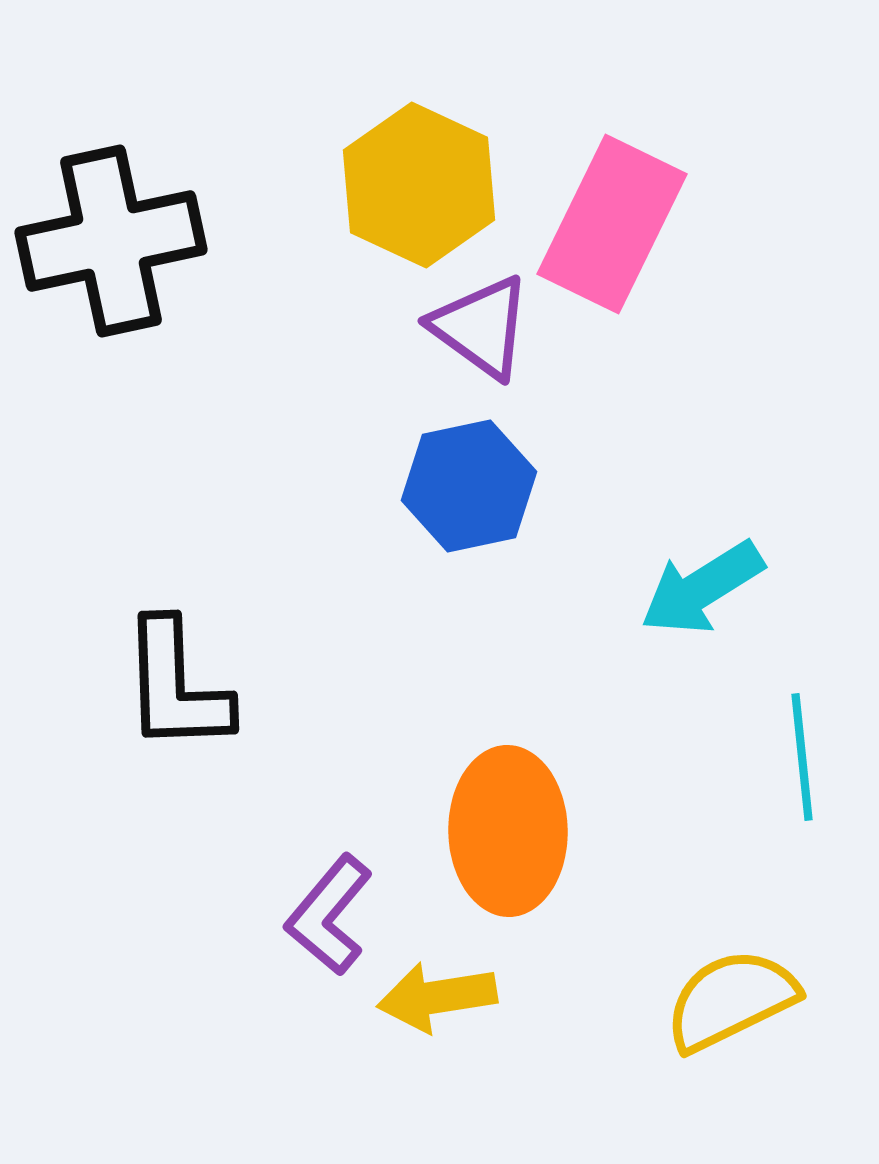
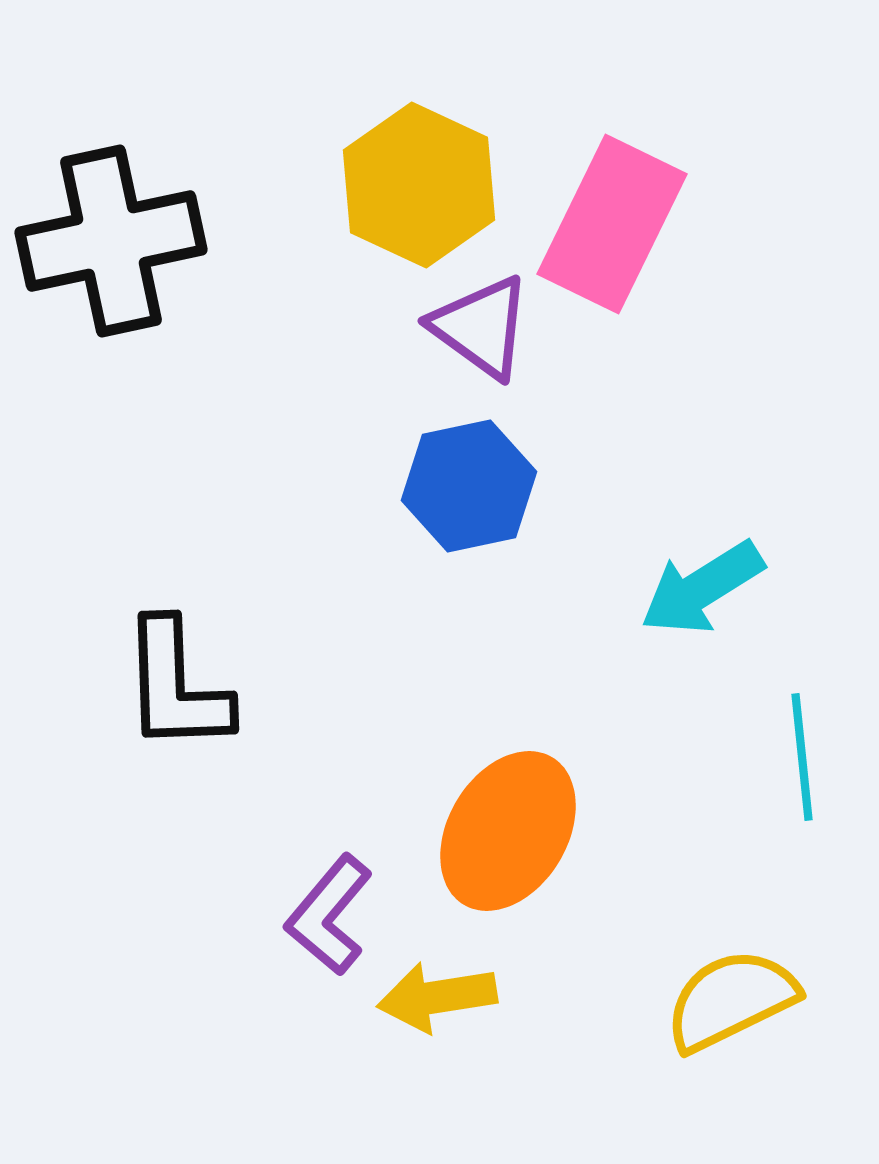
orange ellipse: rotated 32 degrees clockwise
